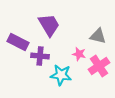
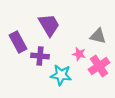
purple rectangle: rotated 35 degrees clockwise
